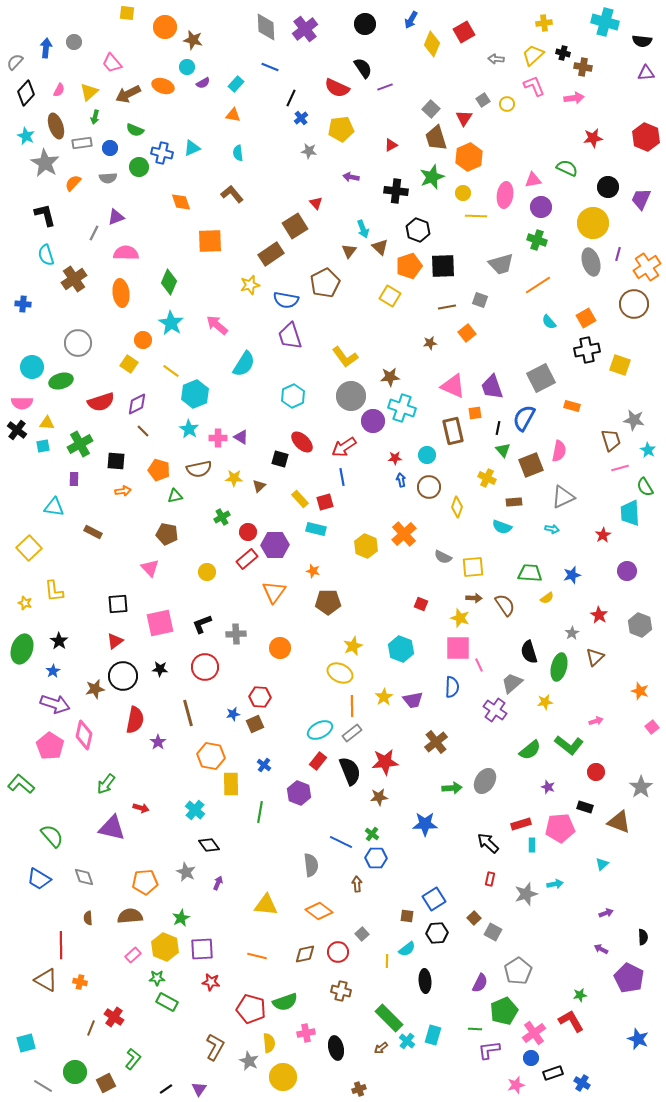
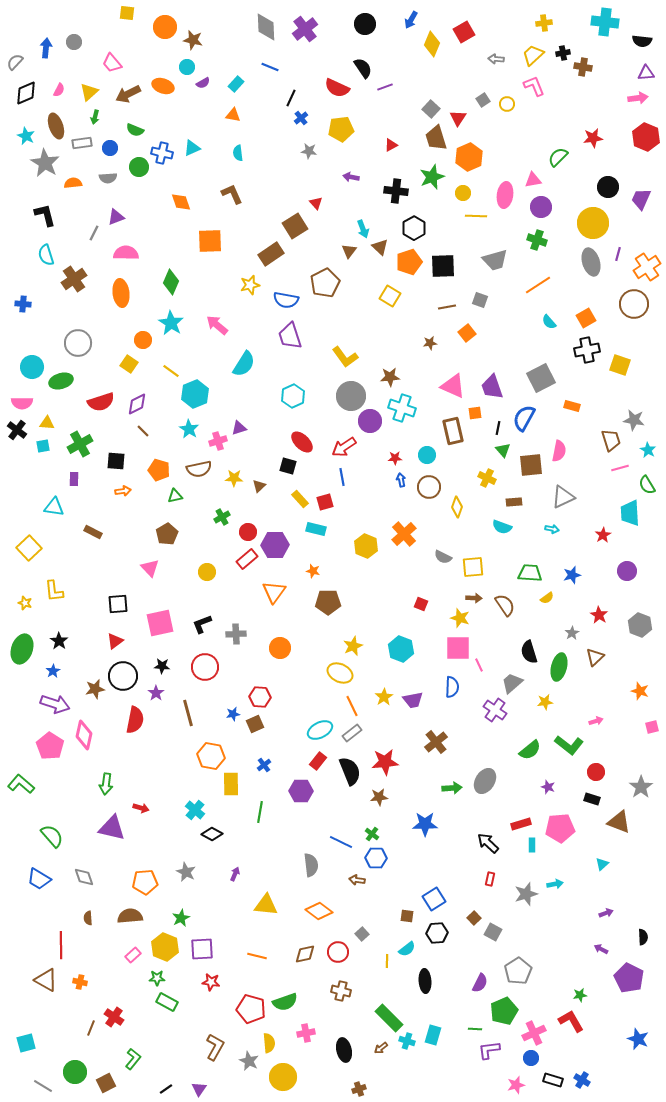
cyan cross at (605, 22): rotated 8 degrees counterclockwise
black cross at (563, 53): rotated 24 degrees counterclockwise
black diamond at (26, 93): rotated 25 degrees clockwise
pink arrow at (574, 98): moved 64 px right
red triangle at (464, 118): moved 6 px left
green semicircle at (567, 168): moved 9 px left, 11 px up; rotated 70 degrees counterclockwise
orange semicircle at (73, 183): rotated 42 degrees clockwise
brown L-shape at (232, 194): rotated 15 degrees clockwise
black hexagon at (418, 230): moved 4 px left, 2 px up; rotated 10 degrees clockwise
gray trapezoid at (501, 264): moved 6 px left, 4 px up
orange pentagon at (409, 266): moved 4 px up
green diamond at (169, 282): moved 2 px right
purple circle at (373, 421): moved 3 px left
purple triangle at (241, 437): moved 2 px left, 9 px up; rotated 49 degrees counterclockwise
pink cross at (218, 438): moved 3 px down; rotated 18 degrees counterclockwise
black square at (280, 459): moved 8 px right, 7 px down
brown square at (531, 465): rotated 15 degrees clockwise
green semicircle at (645, 487): moved 2 px right, 2 px up
brown pentagon at (167, 534): rotated 30 degrees clockwise
black star at (160, 669): moved 2 px right, 3 px up
orange line at (352, 706): rotated 25 degrees counterclockwise
pink square at (652, 727): rotated 24 degrees clockwise
purple star at (158, 742): moved 2 px left, 49 px up
blue cross at (264, 765): rotated 16 degrees clockwise
green arrow at (106, 784): rotated 30 degrees counterclockwise
purple hexagon at (299, 793): moved 2 px right, 2 px up; rotated 20 degrees counterclockwise
black rectangle at (585, 807): moved 7 px right, 8 px up
black diamond at (209, 845): moved 3 px right, 11 px up; rotated 25 degrees counterclockwise
purple arrow at (218, 883): moved 17 px right, 9 px up
brown arrow at (357, 884): moved 4 px up; rotated 77 degrees counterclockwise
pink cross at (534, 1033): rotated 10 degrees clockwise
cyan cross at (407, 1041): rotated 21 degrees counterclockwise
black ellipse at (336, 1048): moved 8 px right, 2 px down
black rectangle at (553, 1073): moved 7 px down; rotated 36 degrees clockwise
blue cross at (582, 1083): moved 3 px up
